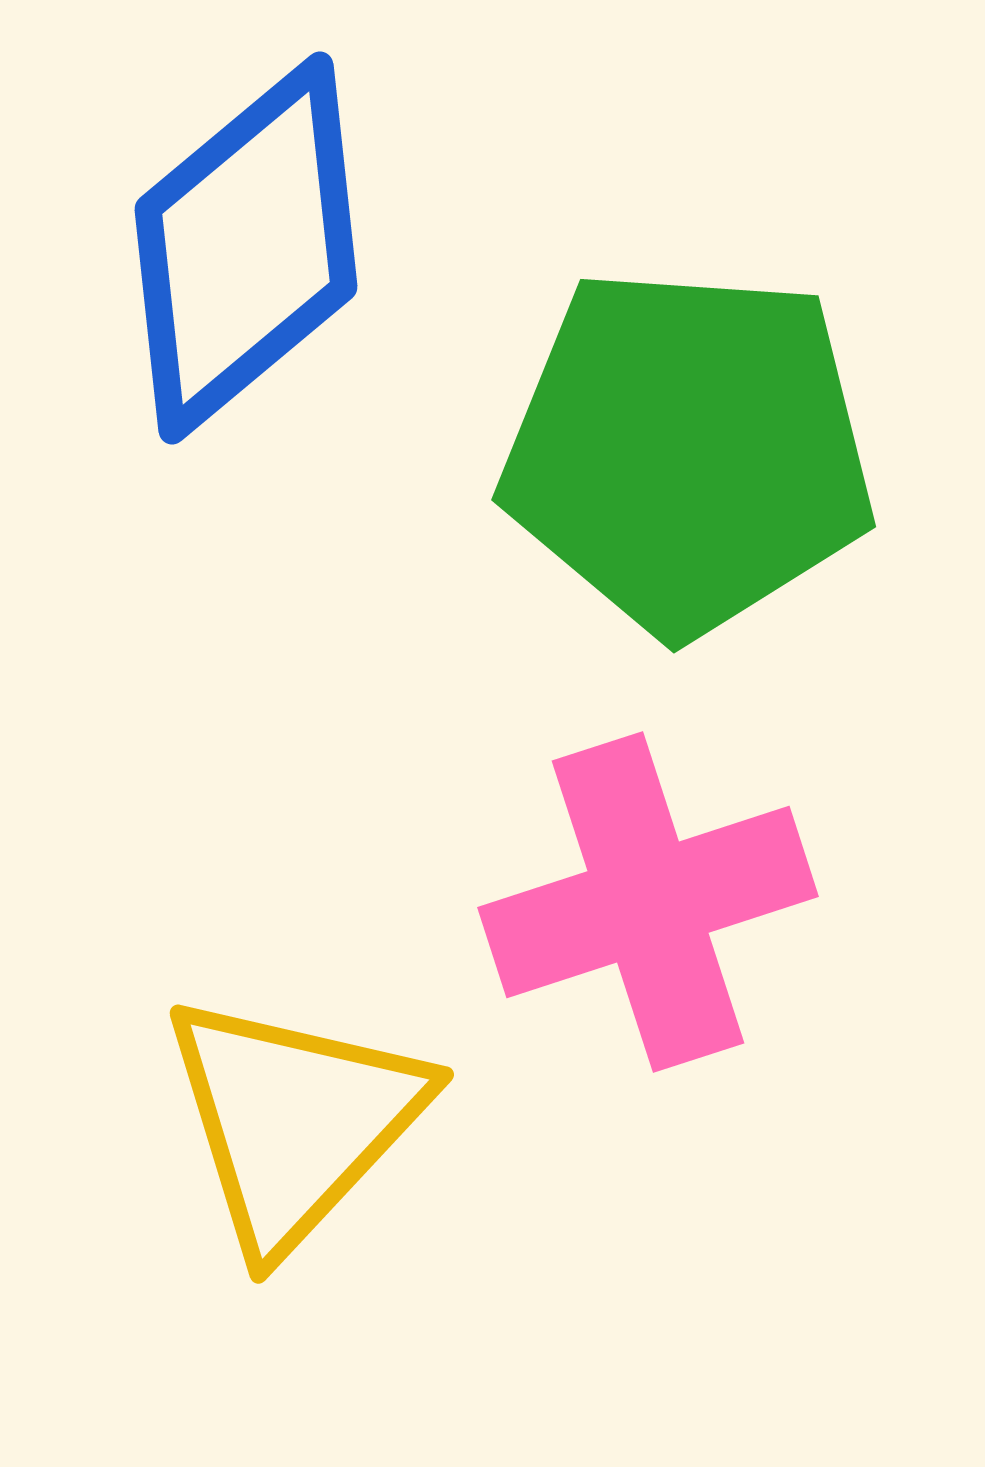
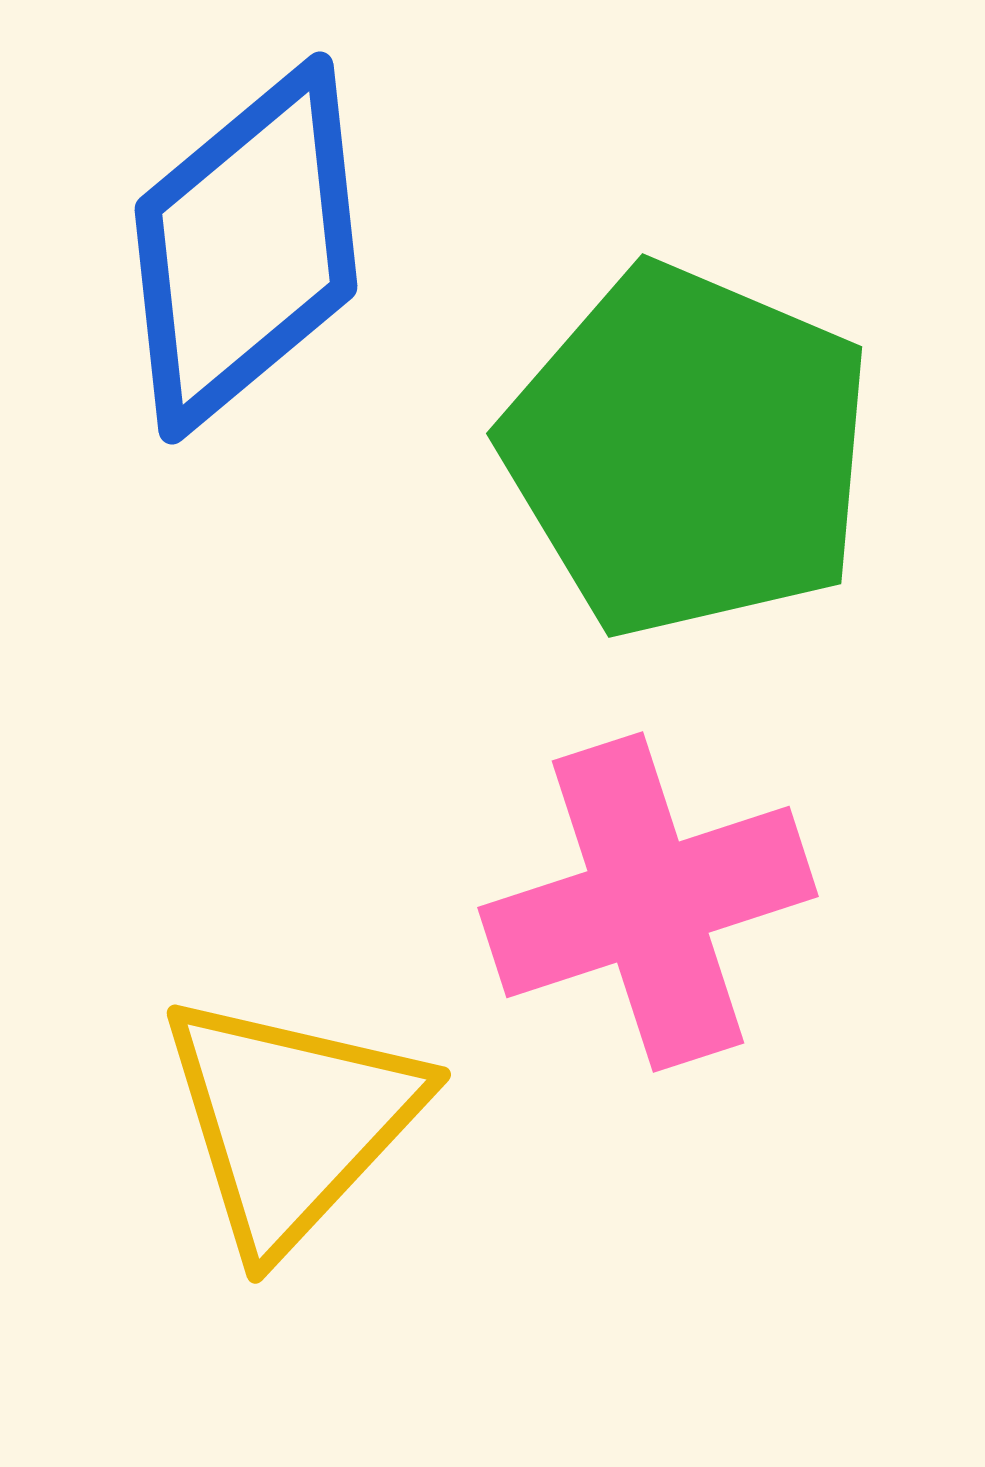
green pentagon: rotated 19 degrees clockwise
yellow triangle: moved 3 px left
